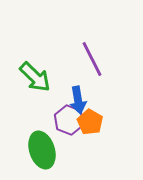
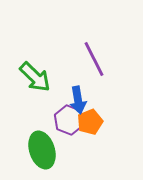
purple line: moved 2 px right
orange pentagon: rotated 20 degrees clockwise
